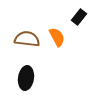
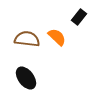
orange semicircle: rotated 18 degrees counterclockwise
black ellipse: rotated 45 degrees counterclockwise
